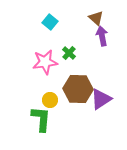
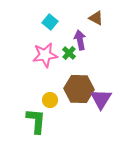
brown triangle: rotated 14 degrees counterclockwise
purple arrow: moved 22 px left, 4 px down
pink star: moved 7 px up
brown hexagon: moved 1 px right
purple triangle: rotated 25 degrees counterclockwise
green L-shape: moved 5 px left, 2 px down
